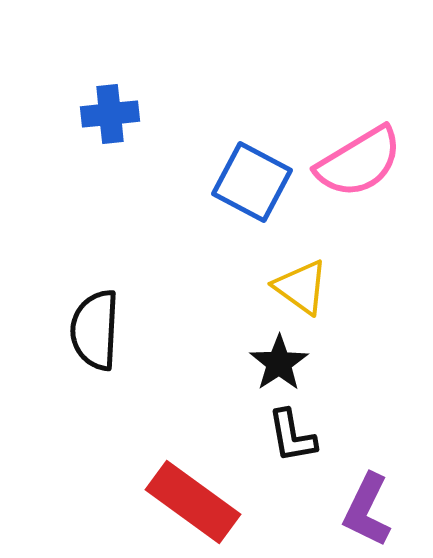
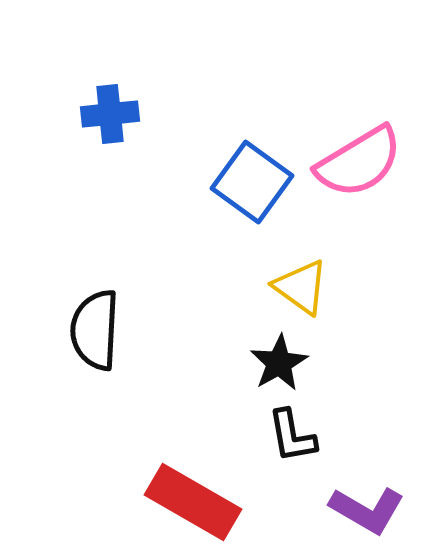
blue square: rotated 8 degrees clockwise
black star: rotated 4 degrees clockwise
red rectangle: rotated 6 degrees counterclockwise
purple L-shape: rotated 86 degrees counterclockwise
